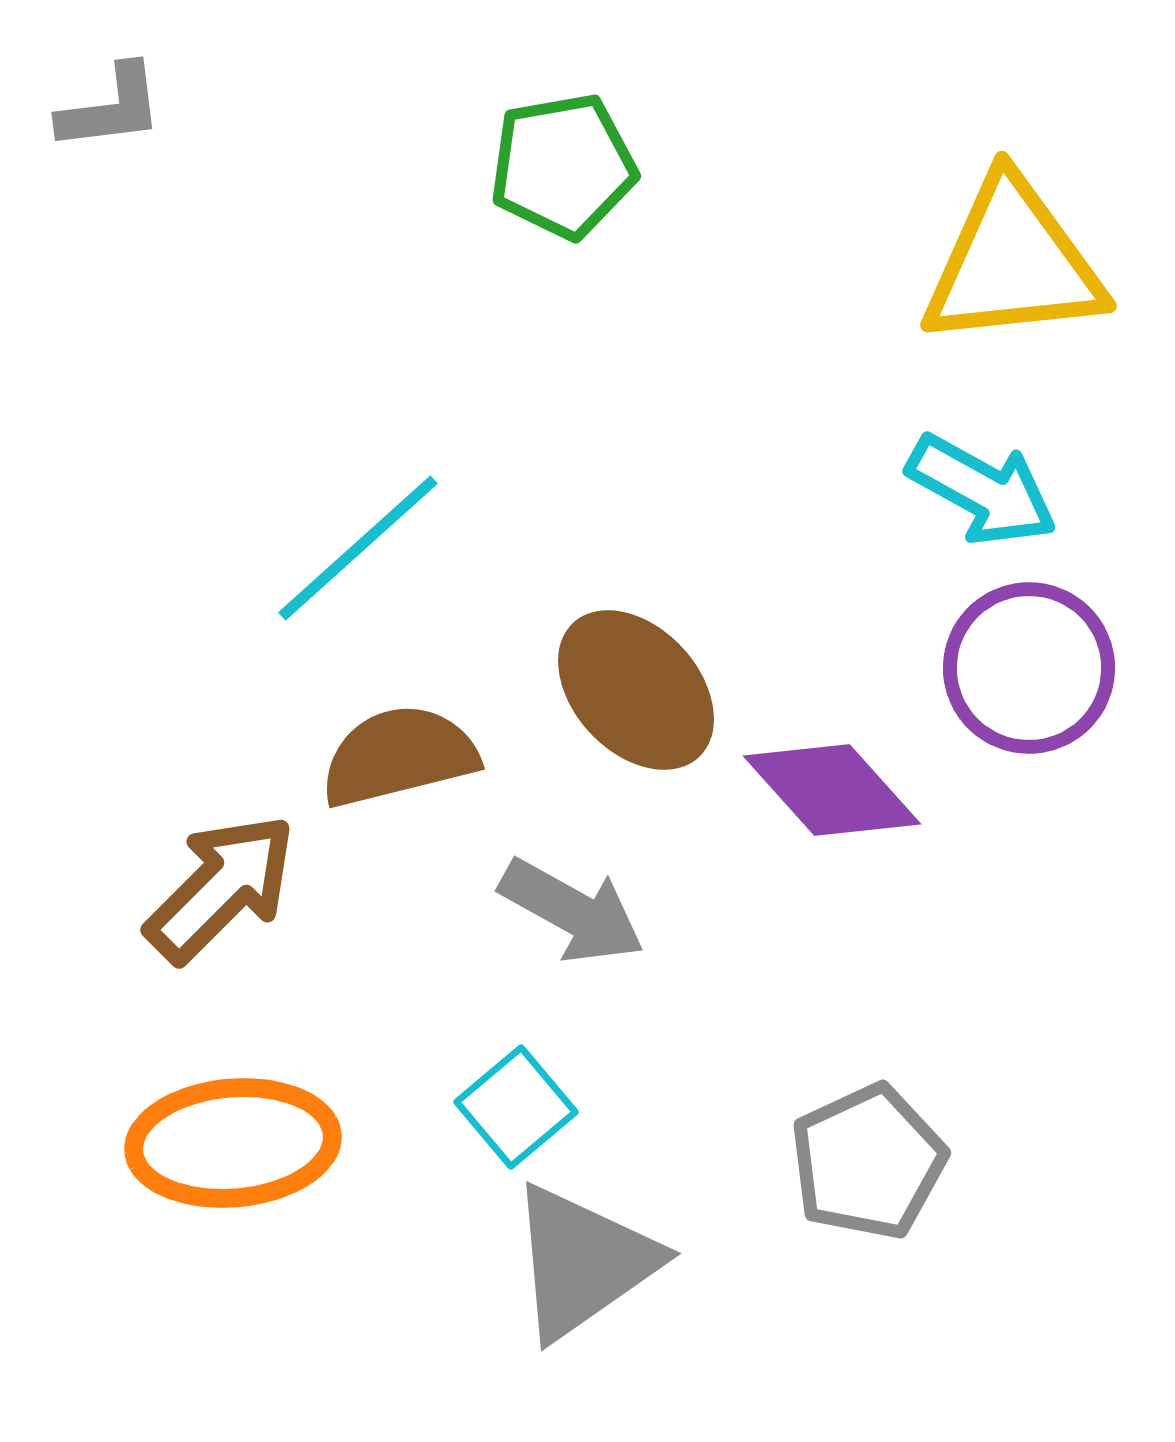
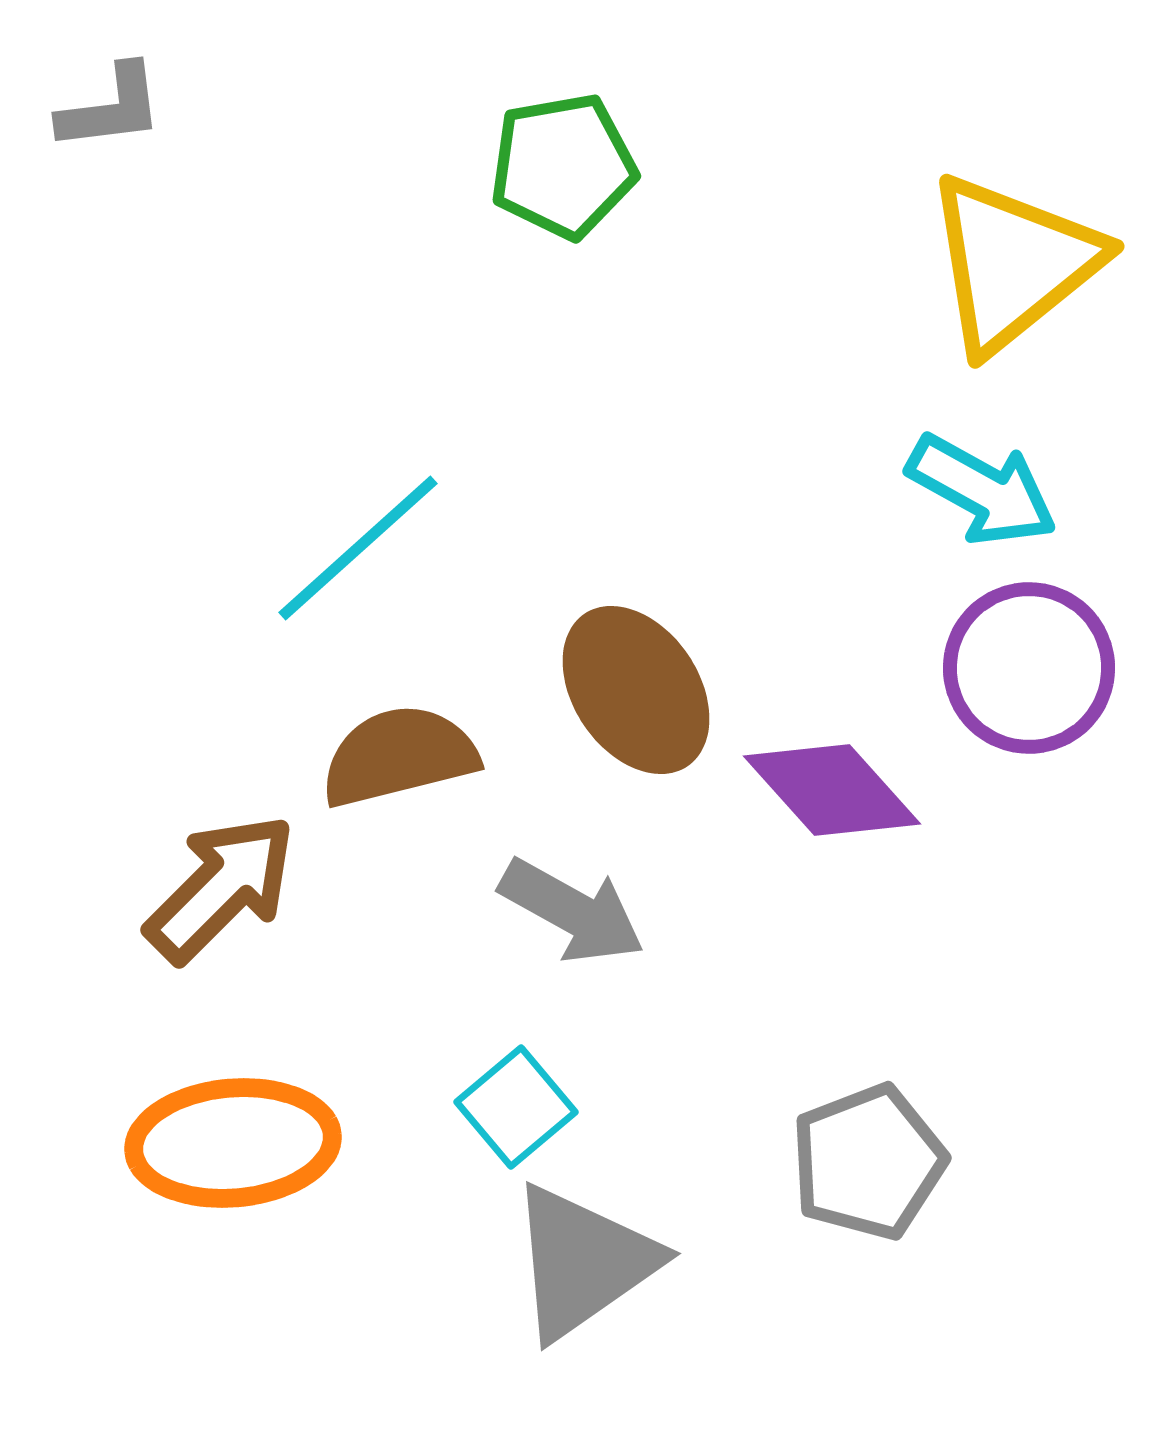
yellow triangle: rotated 33 degrees counterclockwise
brown ellipse: rotated 9 degrees clockwise
gray pentagon: rotated 4 degrees clockwise
